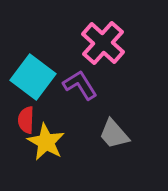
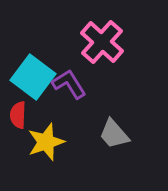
pink cross: moved 1 px left, 1 px up
purple L-shape: moved 11 px left, 1 px up
red semicircle: moved 8 px left, 5 px up
yellow star: rotated 24 degrees clockwise
